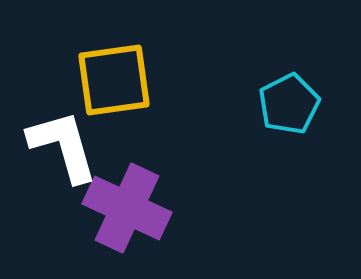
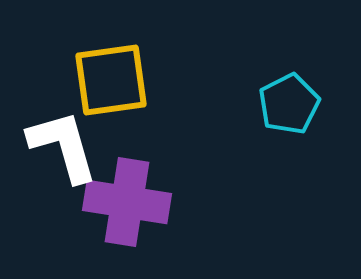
yellow square: moved 3 px left
purple cross: moved 6 px up; rotated 16 degrees counterclockwise
